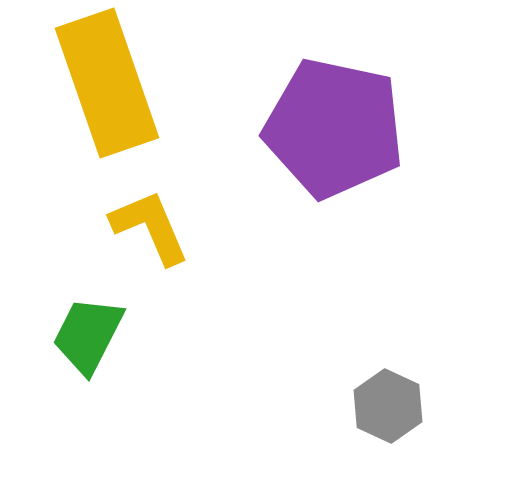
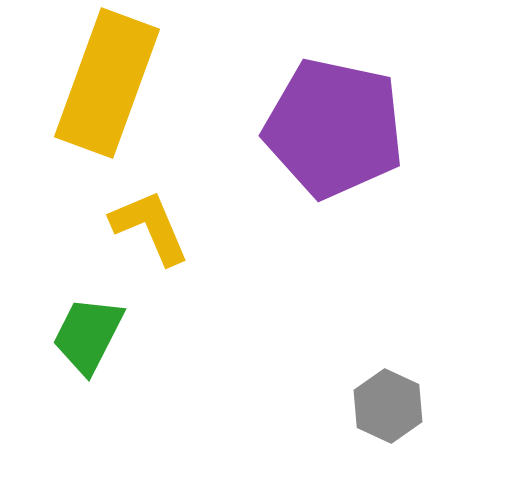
yellow rectangle: rotated 39 degrees clockwise
